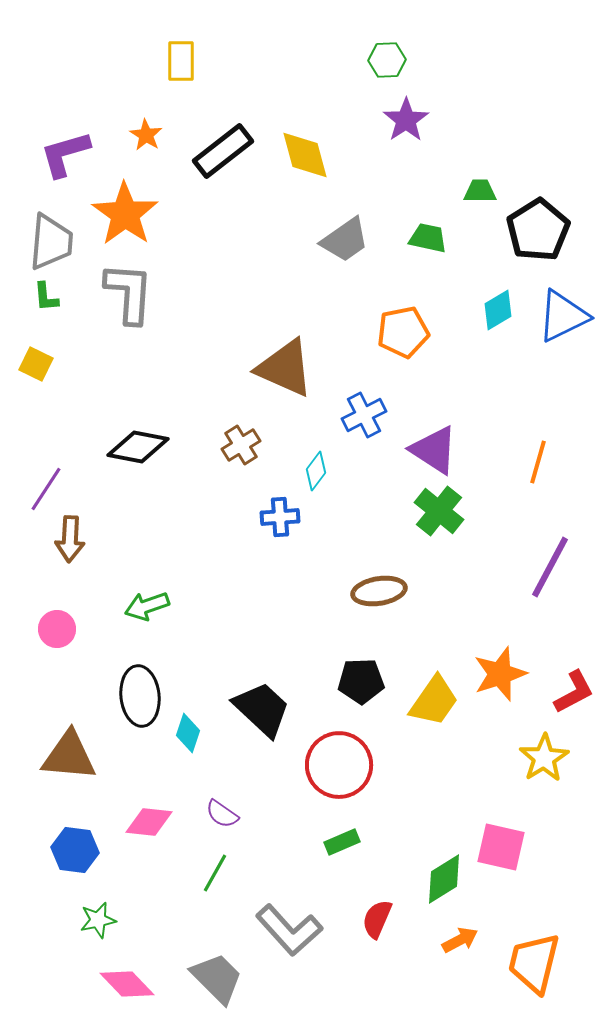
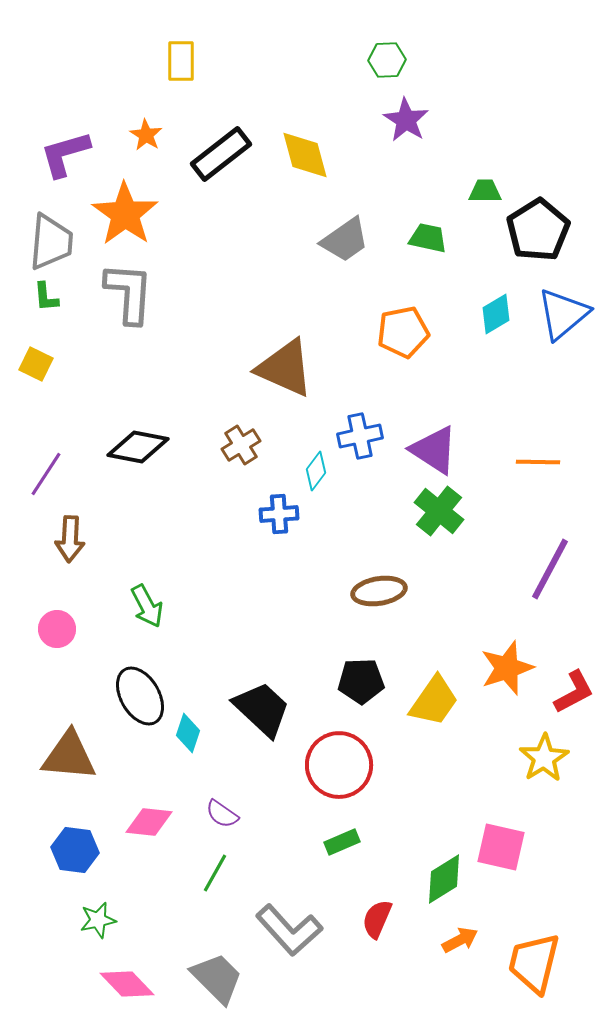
purple star at (406, 120): rotated 6 degrees counterclockwise
black rectangle at (223, 151): moved 2 px left, 3 px down
green trapezoid at (480, 191): moved 5 px right
cyan diamond at (498, 310): moved 2 px left, 4 px down
blue triangle at (563, 316): moved 2 px up; rotated 14 degrees counterclockwise
blue cross at (364, 415): moved 4 px left, 21 px down; rotated 15 degrees clockwise
orange line at (538, 462): rotated 75 degrees clockwise
purple line at (46, 489): moved 15 px up
blue cross at (280, 517): moved 1 px left, 3 px up
purple line at (550, 567): moved 2 px down
green arrow at (147, 606): rotated 99 degrees counterclockwise
orange star at (500, 674): moved 7 px right, 6 px up
black ellipse at (140, 696): rotated 24 degrees counterclockwise
